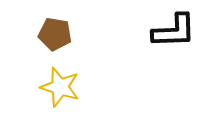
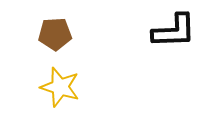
brown pentagon: rotated 12 degrees counterclockwise
